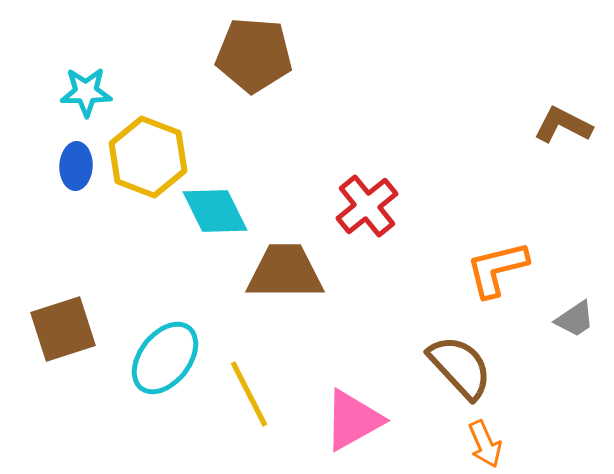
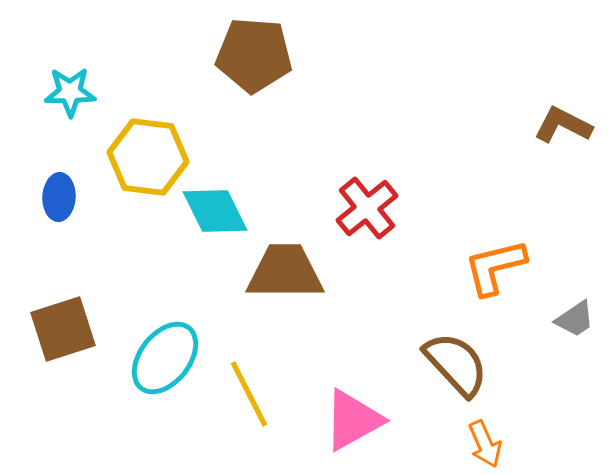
cyan star: moved 16 px left
yellow hexagon: rotated 14 degrees counterclockwise
blue ellipse: moved 17 px left, 31 px down
red cross: moved 2 px down
orange L-shape: moved 2 px left, 2 px up
brown semicircle: moved 4 px left, 3 px up
